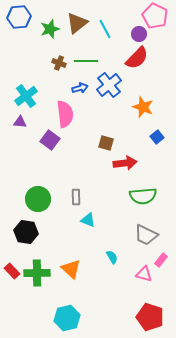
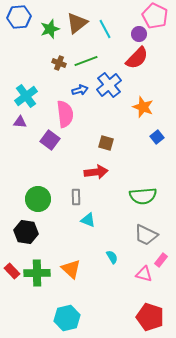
green line: rotated 20 degrees counterclockwise
blue arrow: moved 2 px down
red arrow: moved 29 px left, 9 px down
